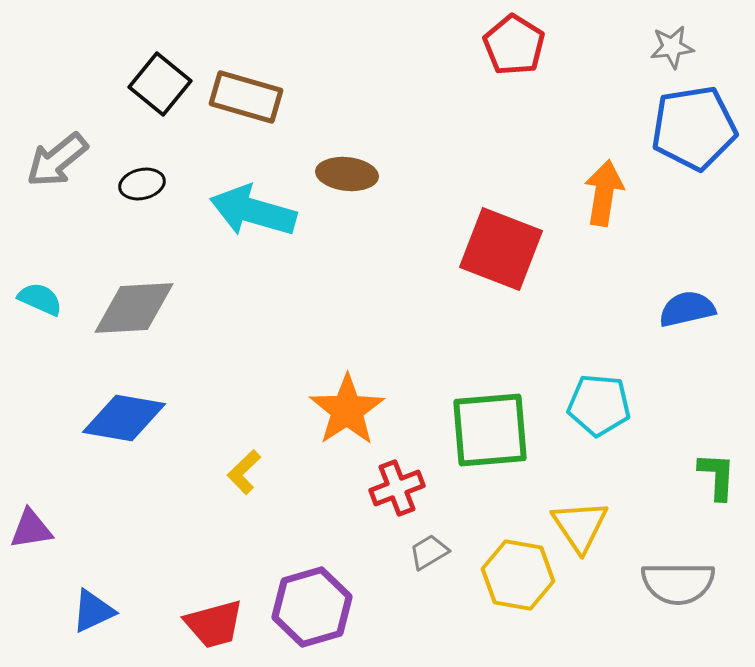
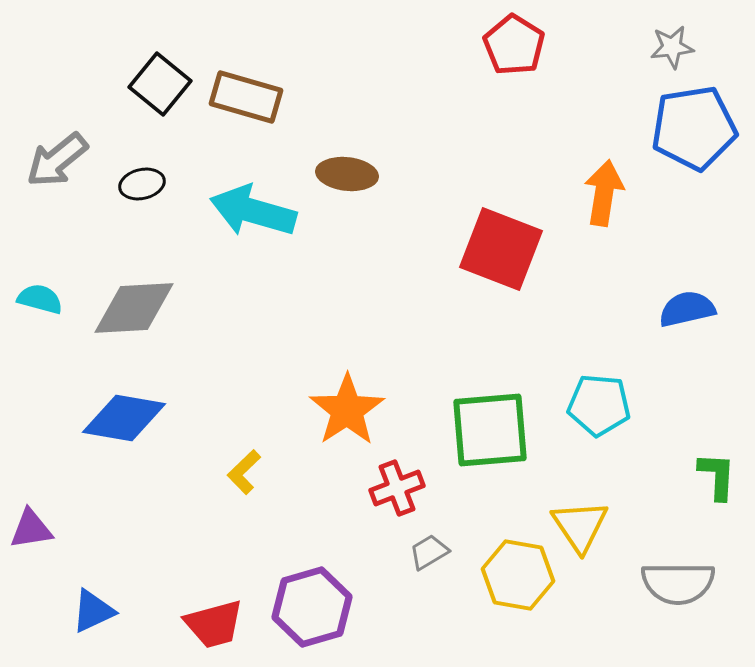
cyan semicircle: rotated 9 degrees counterclockwise
